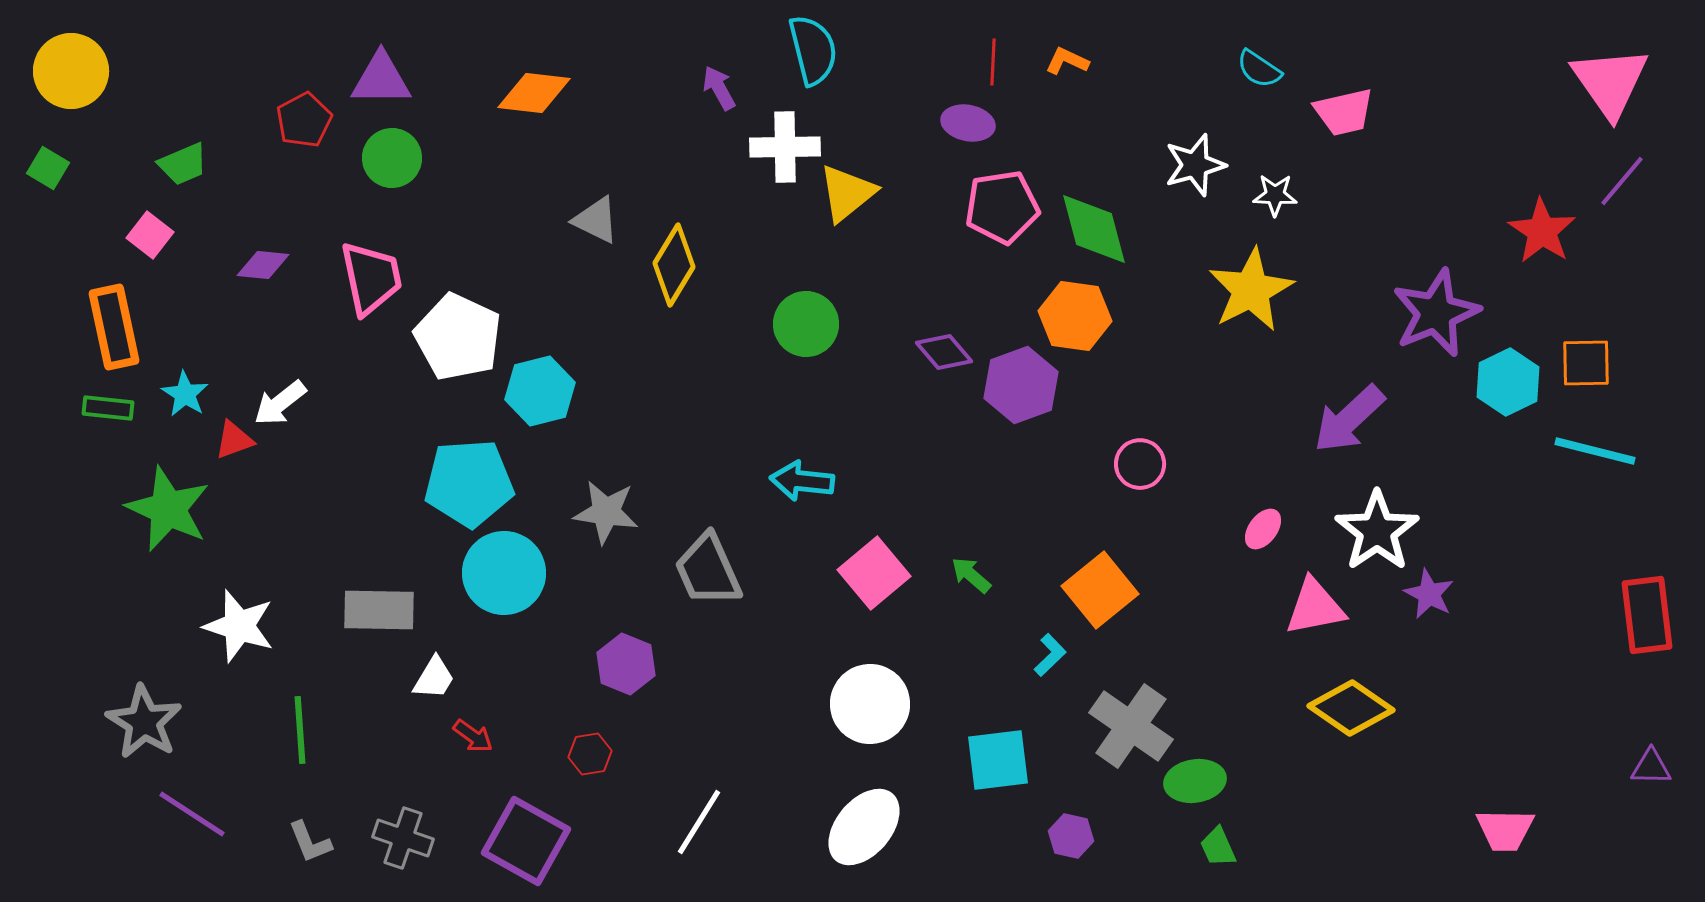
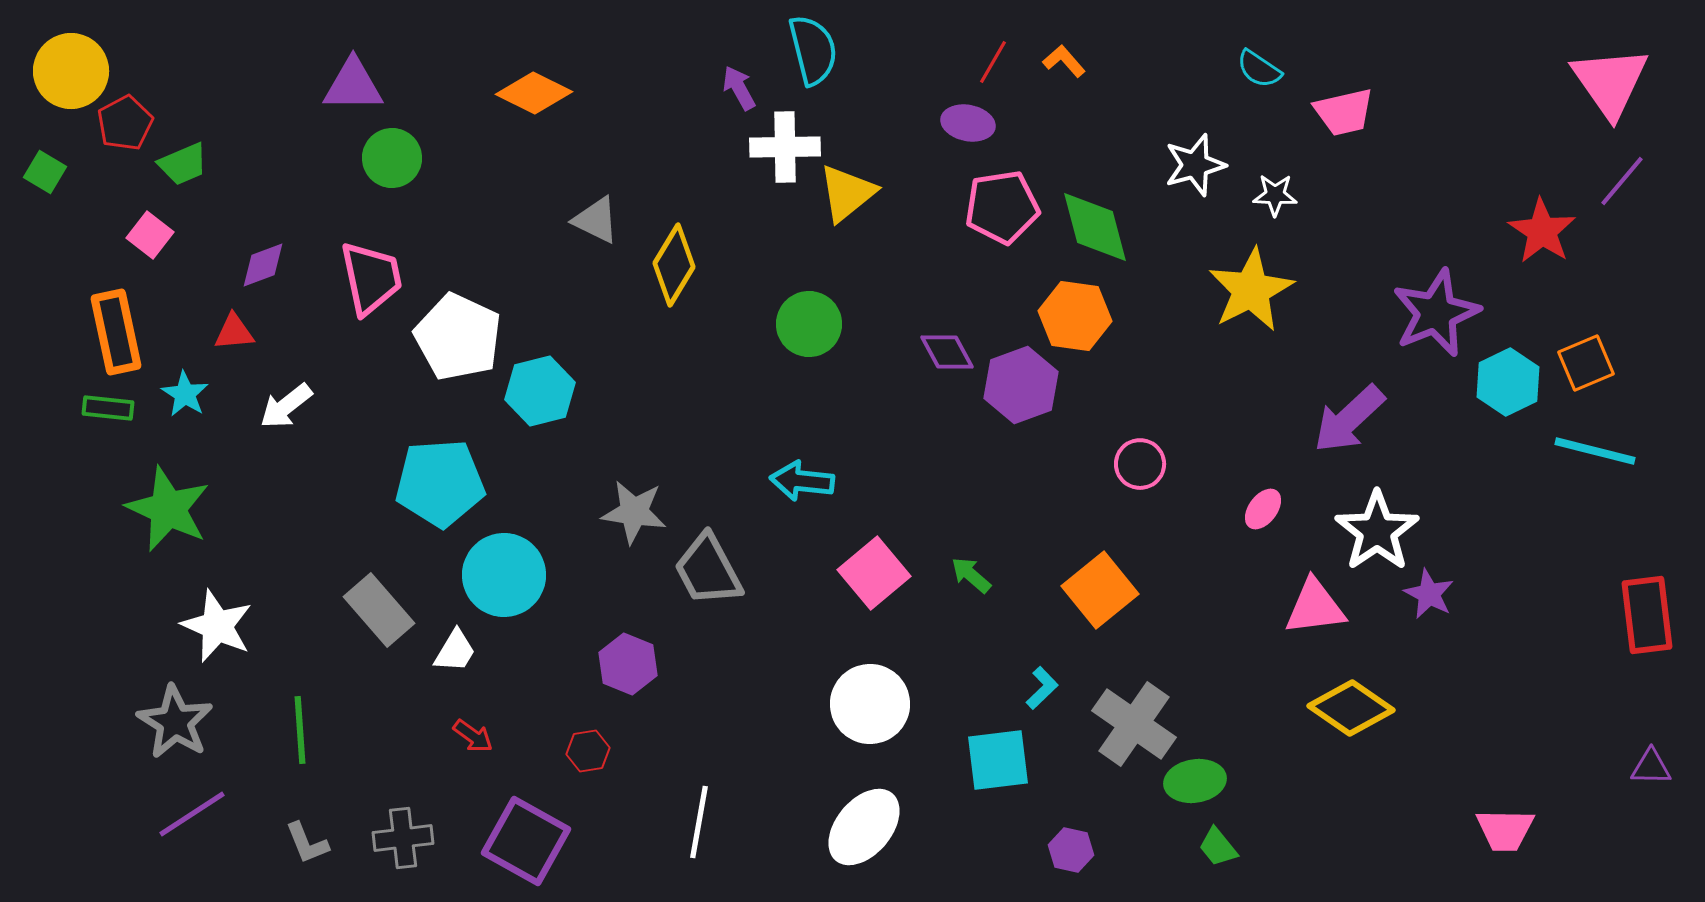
orange L-shape at (1067, 61): moved 3 px left; rotated 24 degrees clockwise
red line at (993, 62): rotated 27 degrees clockwise
purple triangle at (381, 79): moved 28 px left, 6 px down
purple arrow at (719, 88): moved 20 px right
orange diamond at (534, 93): rotated 20 degrees clockwise
red pentagon at (304, 120): moved 179 px left, 3 px down
green square at (48, 168): moved 3 px left, 4 px down
green diamond at (1094, 229): moved 1 px right, 2 px up
purple diamond at (263, 265): rotated 26 degrees counterclockwise
green circle at (806, 324): moved 3 px right
orange rectangle at (114, 327): moved 2 px right, 5 px down
purple diamond at (944, 352): moved 3 px right; rotated 12 degrees clockwise
orange square at (1586, 363): rotated 22 degrees counterclockwise
white arrow at (280, 403): moved 6 px right, 3 px down
red triangle at (234, 440): moved 108 px up; rotated 15 degrees clockwise
cyan pentagon at (469, 483): moved 29 px left
gray star at (606, 512): moved 28 px right
pink ellipse at (1263, 529): moved 20 px up
gray trapezoid at (708, 570): rotated 4 degrees counterclockwise
cyan circle at (504, 573): moved 2 px down
pink triangle at (1315, 607): rotated 4 degrees clockwise
gray rectangle at (379, 610): rotated 48 degrees clockwise
white star at (239, 626): moved 22 px left; rotated 6 degrees clockwise
cyan L-shape at (1050, 655): moved 8 px left, 33 px down
purple hexagon at (626, 664): moved 2 px right
white trapezoid at (434, 678): moved 21 px right, 27 px up
gray star at (144, 722): moved 31 px right
gray cross at (1131, 726): moved 3 px right, 2 px up
red hexagon at (590, 754): moved 2 px left, 3 px up
purple line at (192, 814): rotated 66 degrees counterclockwise
white line at (699, 822): rotated 22 degrees counterclockwise
purple hexagon at (1071, 836): moved 14 px down
gray cross at (403, 838): rotated 26 degrees counterclockwise
gray L-shape at (310, 842): moved 3 px left, 1 px down
green trapezoid at (1218, 847): rotated 15 degrees counterclockwise
